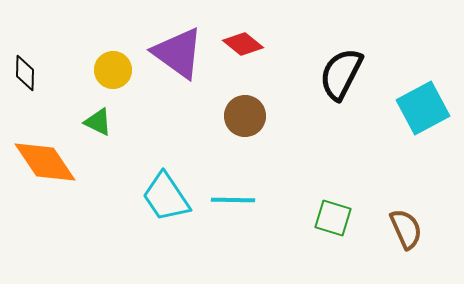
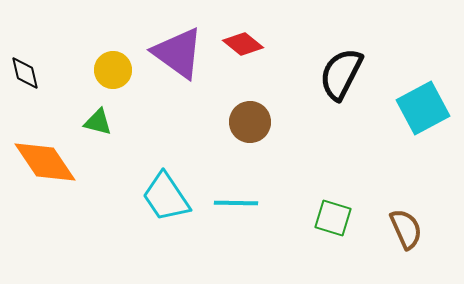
black diamond: rotated 15 degrees counterclockwise
brown circle: moved 5 px right, 6 px down
green triangle: rotated 12 degrees counterclockwise
cyan line: moved 3 px right, 3 px down
